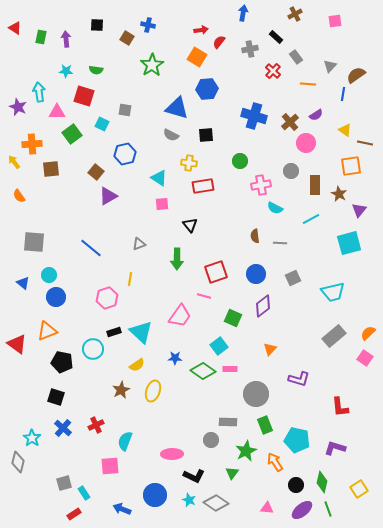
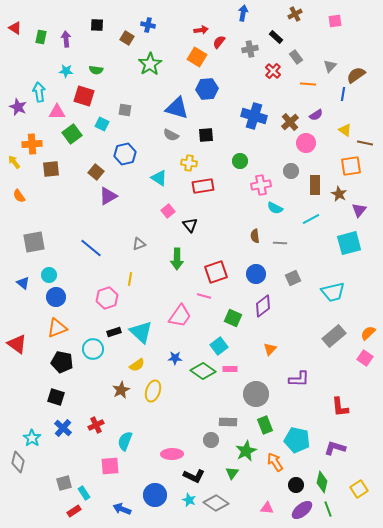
green star at (152, 65): moved 2 px left, 1 px up
pink square at (162, 204): moved 6 px right, 7 px down; rotated 32 degrees counterclockwise
gray square at (34, 242): rotated 15 degrees counterclockwise
orange triangle at (47, 331): moved 10 px right, 3 px up
purple L-shape at (299, 379): rotated 15 degrees counterclockwise
red rectangle at (74, 514): moved 3 px up
